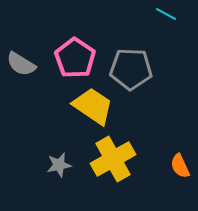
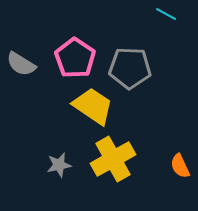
gray pentagon: moved 1 px left, 1 px up
